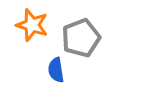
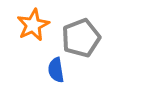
orange star: moved 1 px right; rotated 28 degrees clockwise
